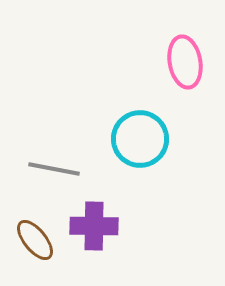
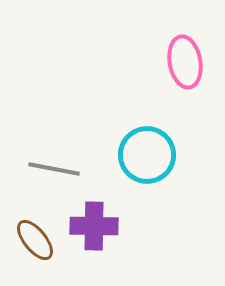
cyan circle: moved 7 px right, 16 px down
